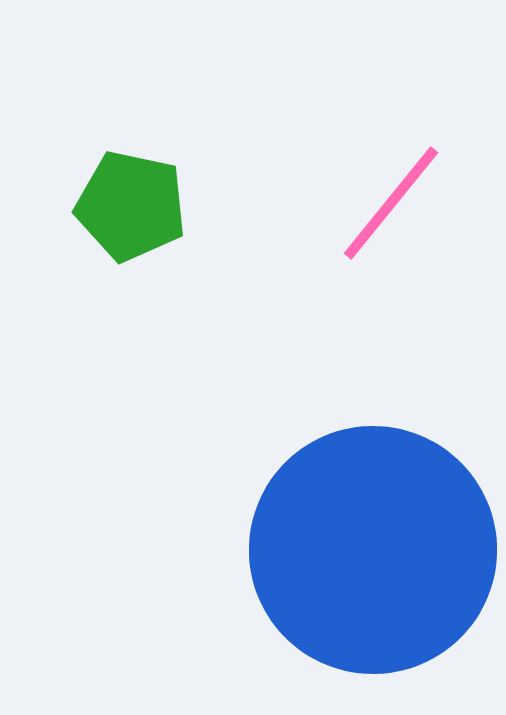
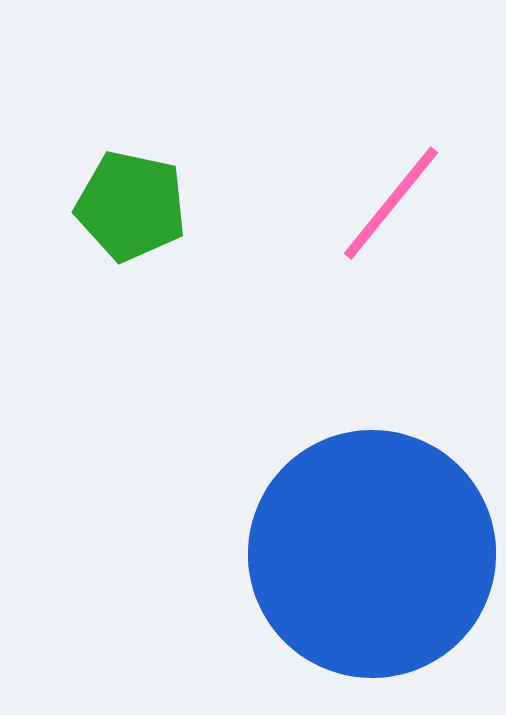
blue circle: moved 1 px left, 4 px down
